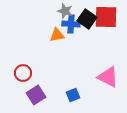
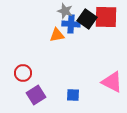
pink triangle: moved 4 px right, 5 px down
blue square: rotated 24 degrees clockwise
